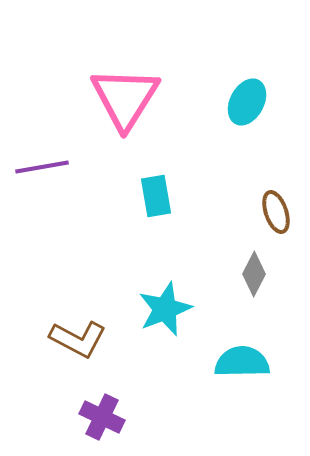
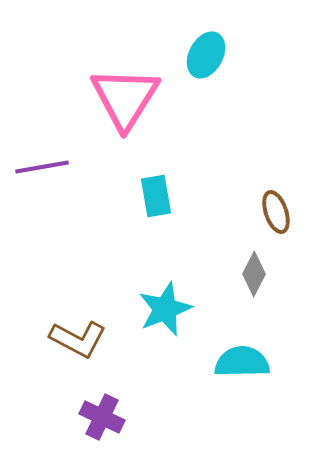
cyan ellipse: moved 41 px left, 47 px up
